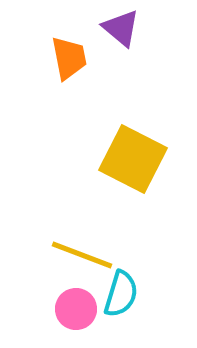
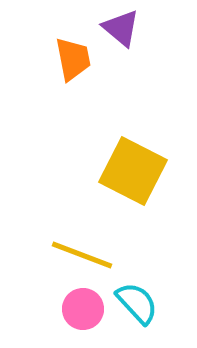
orange trapezoid: moved 4 px right, 1 px down
yellow square: moved 12 px down
cyan semicircle: moved 16 px right, 9 px down; rotated 60 degrees counterclockwise
pink circle: moved 7 px right
